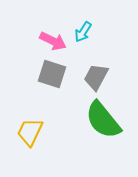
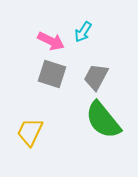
pink arrow: moved 2 px left
